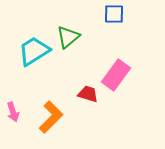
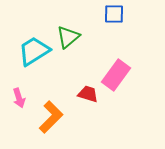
pink arrow: moved 6 px right, 14 px up
